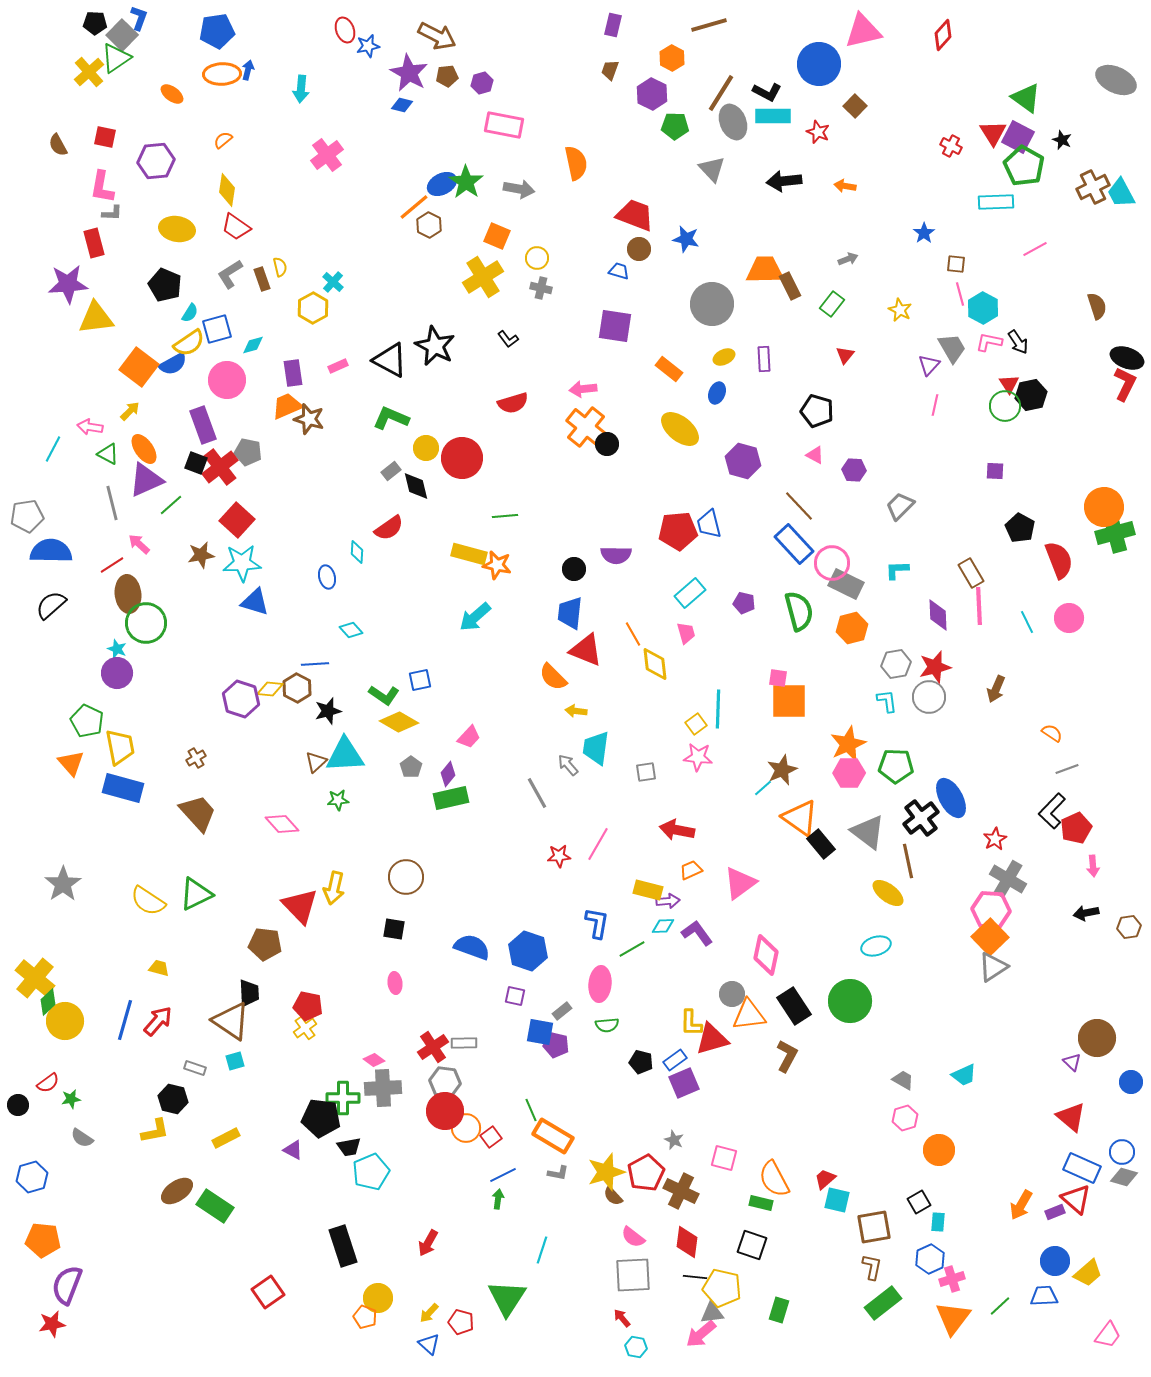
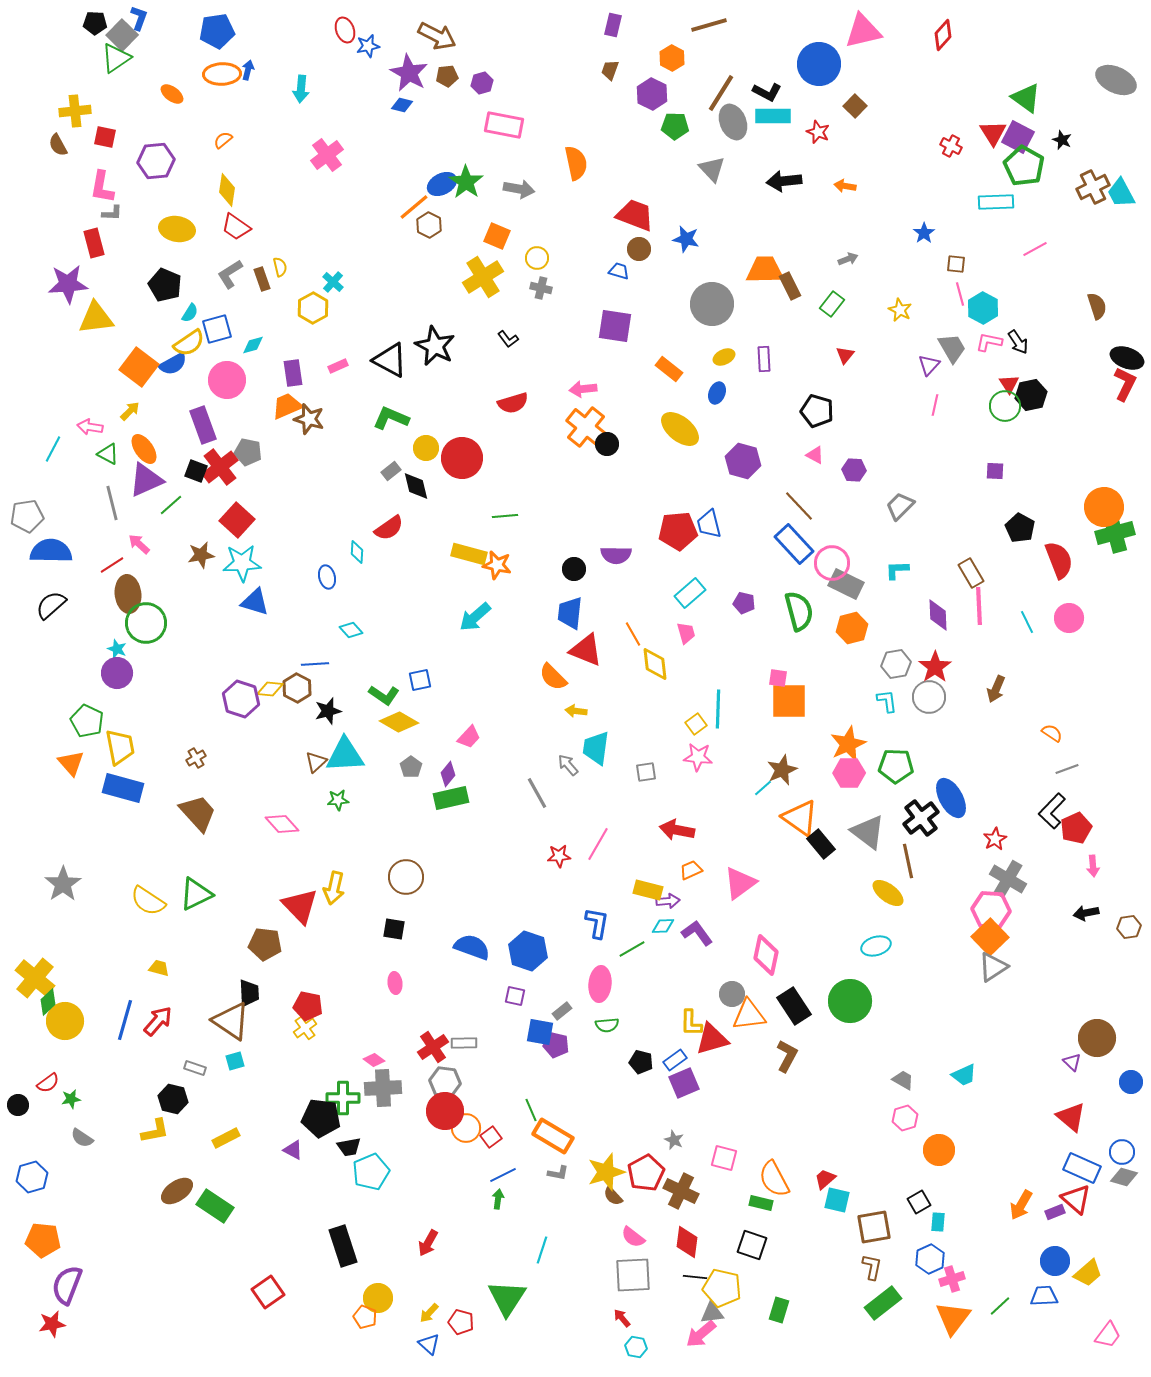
yellow cross at (89, 72): moved 14 px left, 39 px down; rotated 36 degrees clockwise
black square at (196, 463): moved 8 px down
red star at (935, 667): rotated 20 degrees counterclockwise
